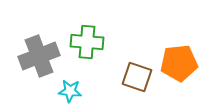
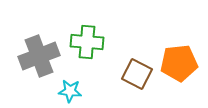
brown square: moved 3 px up; rotated 8 degrees clockwise
